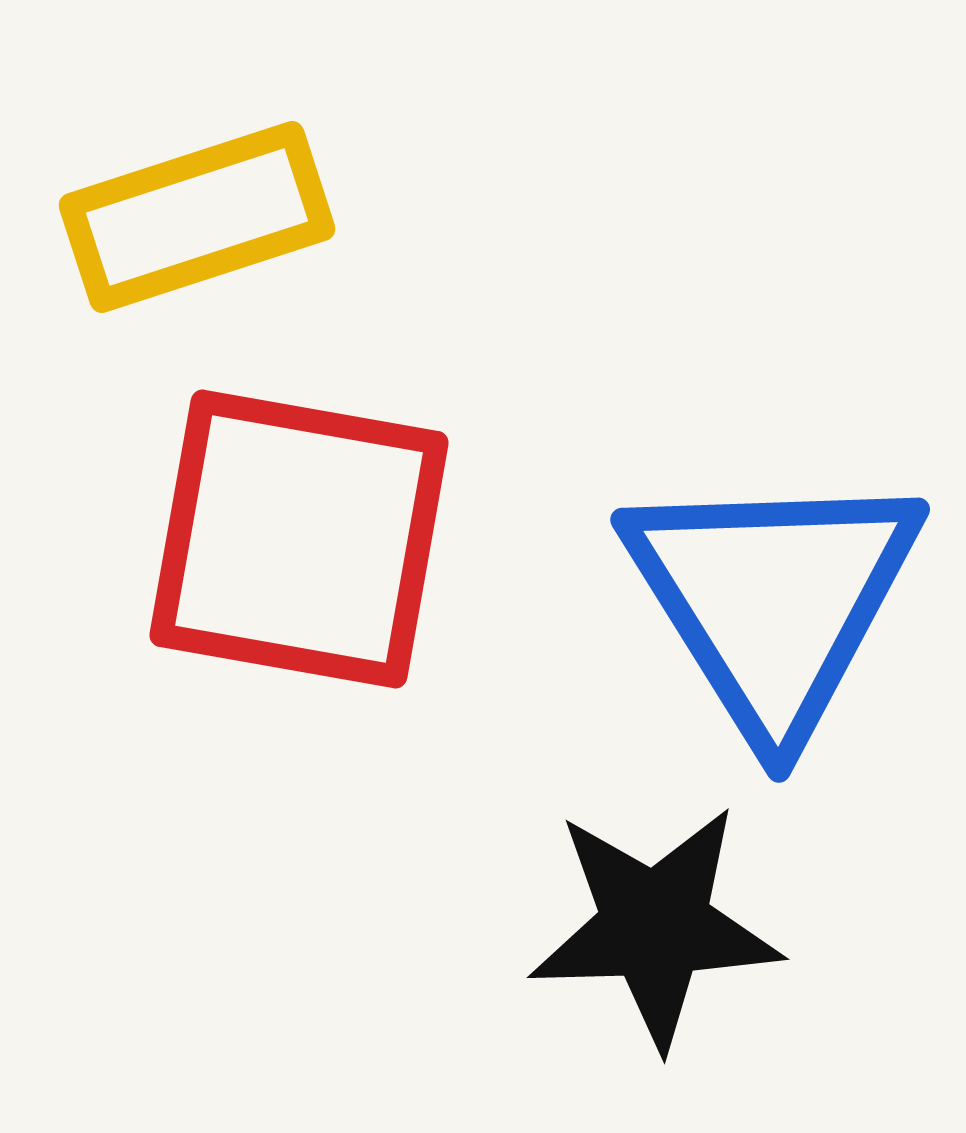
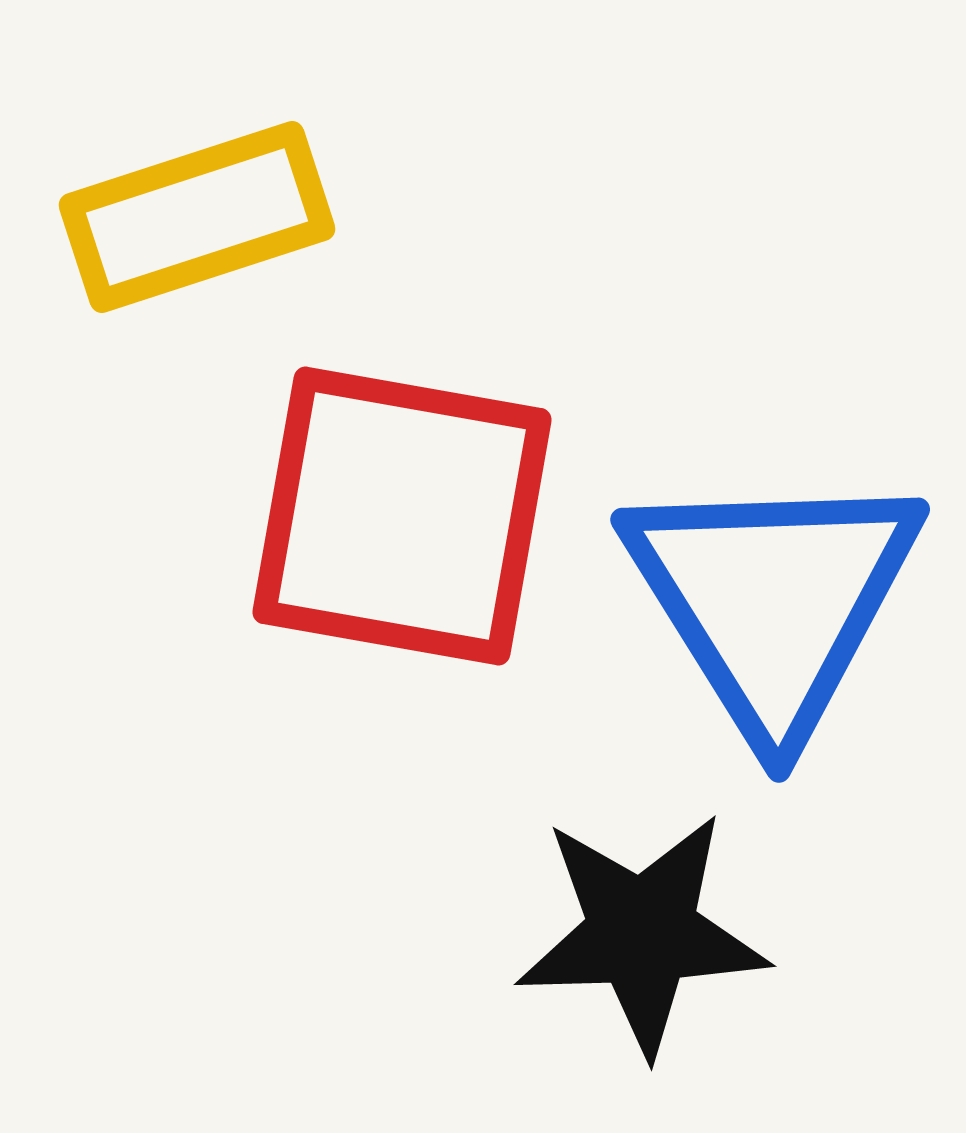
red square: moved 103 px right, 23 px up
black star: moved 13 px left, 7 px down
